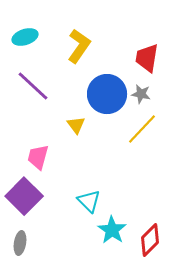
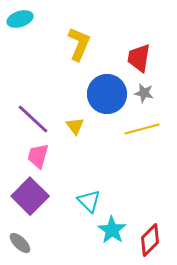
cyan ellipse: moved 5 px left, 18 px up
yellow L-shape: moved 2 px up; rotated 12 degrees counterclockwise
red trapezoid: moved 8 px left
purple line: moved 33 px down
gray star: moved 3 px right, 1 px up
yellow triangle: moved 1 px left, 1 px down
yellow line: rotated 32 degrees clockwise
pink trapezoid: moved 1 px up
purple square: moved 6 px right
gray ellipse: rotated 55 degrees counterclockwise
